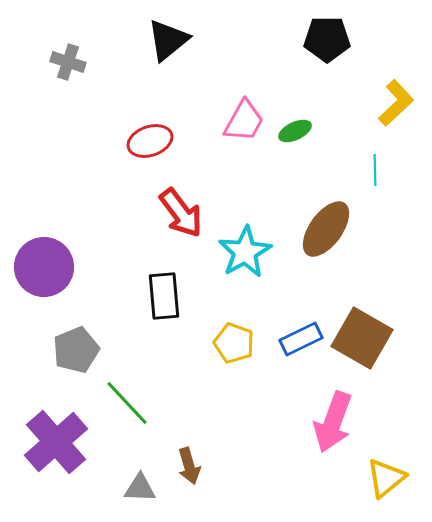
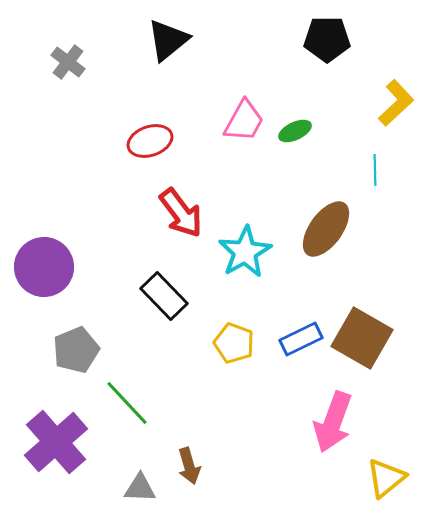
gray cross: rotated 20 degrees clockwise
black rectangle: rotated 39 degrees counterclockwise
